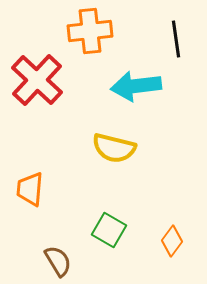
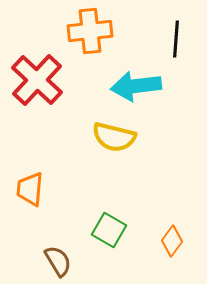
black line: rotated 12 degrees clockwise
yellow semicircle: moved 11 px up
